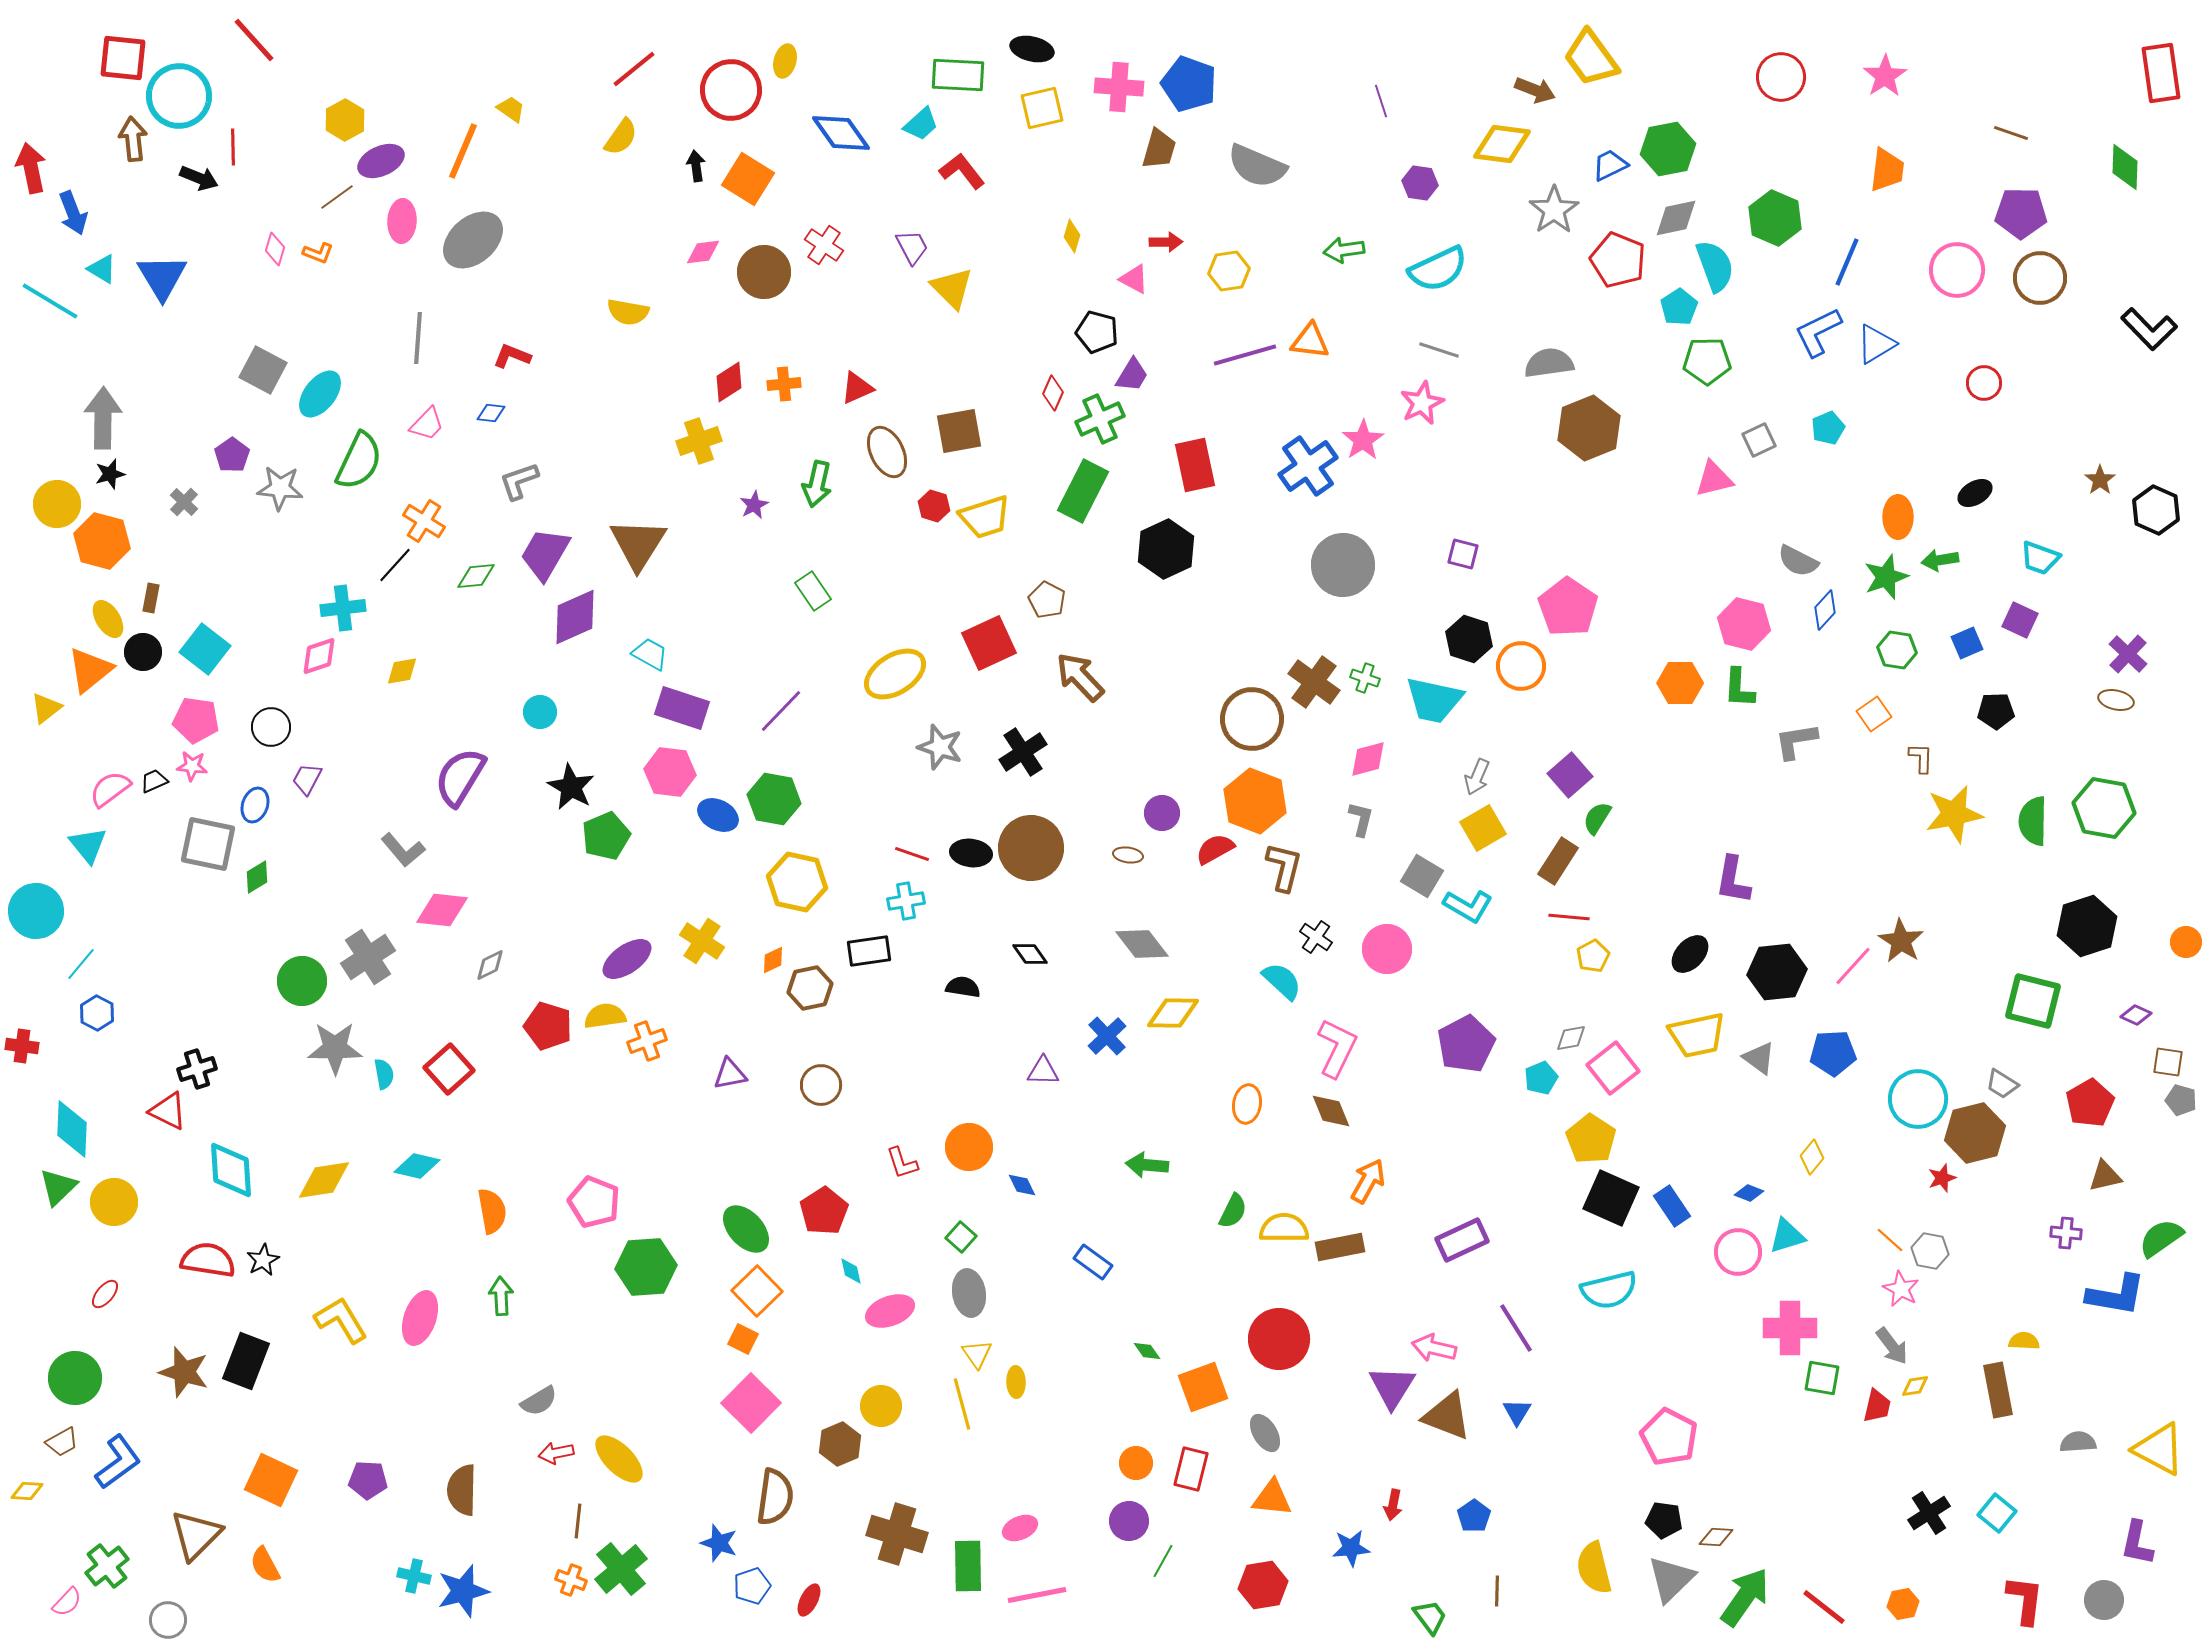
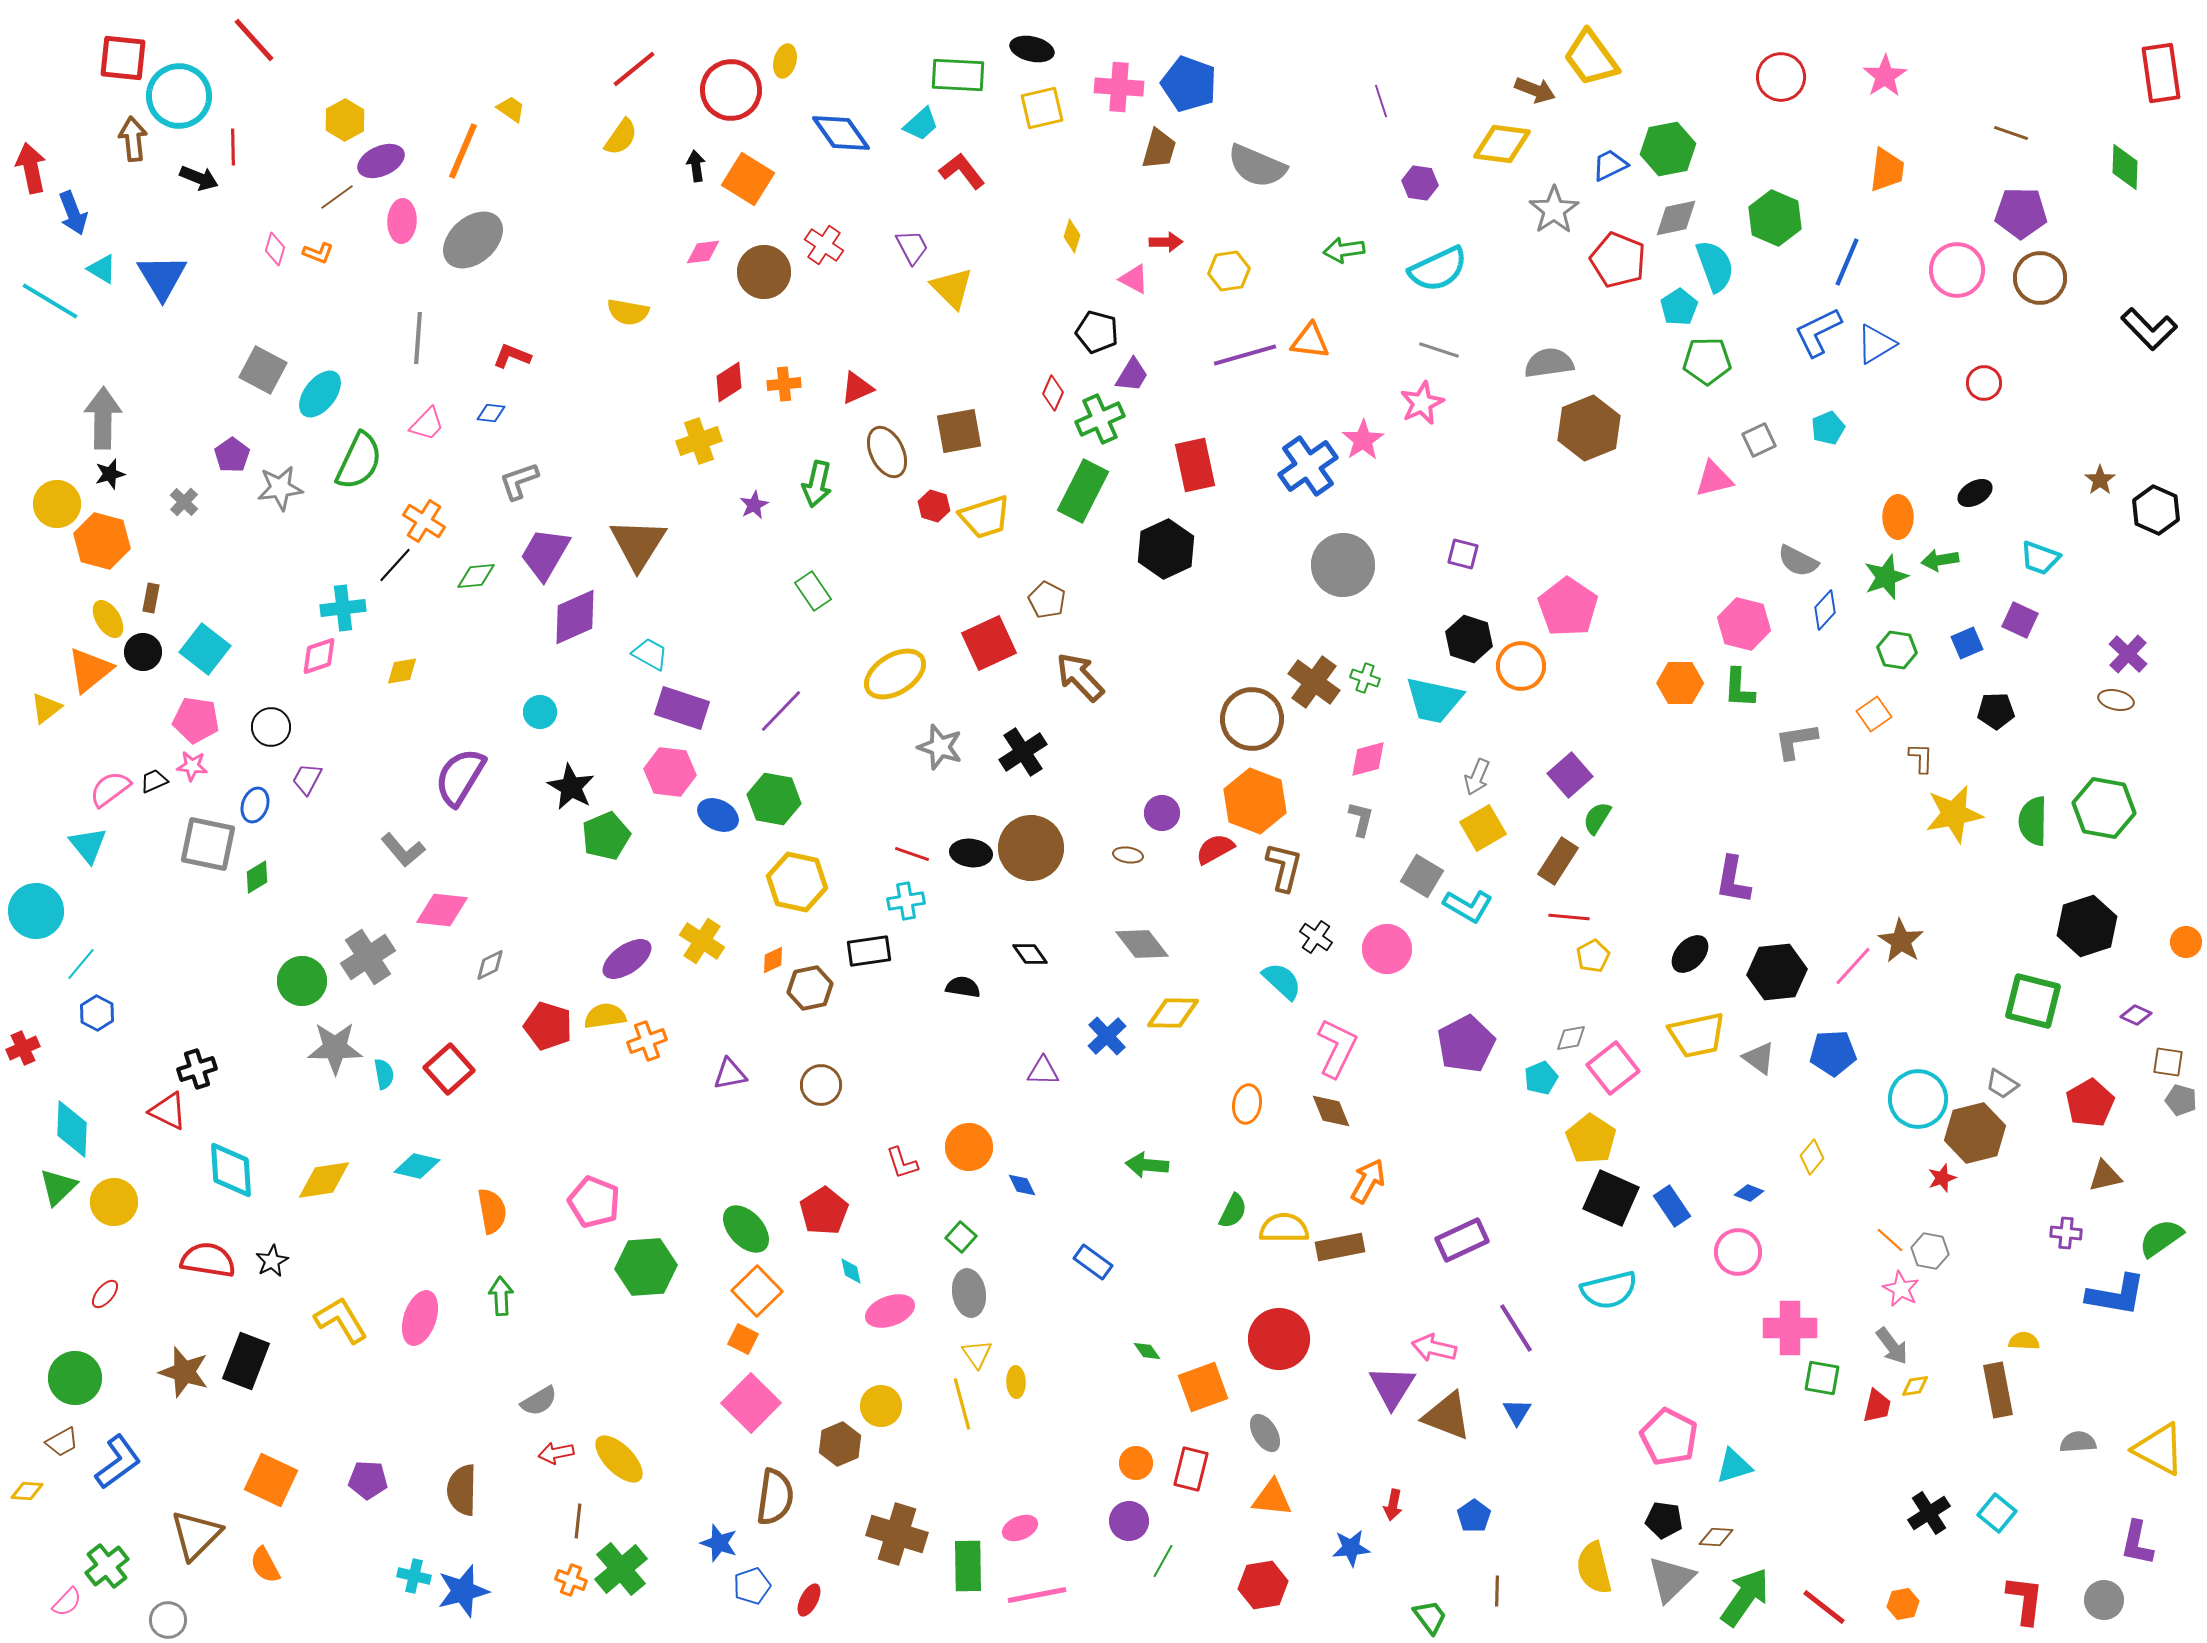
gray star at (280, 488): rotated 12 degrees counterclockwise
red cross at (22, 1046): moved 1 px right, 2 px down; rotated 32 degrees counterclockwise
cyan triangle at (1787, 1236): moved 53 px left, 230 px down
black star at (263, 1260): moved 9 px right, 1 px down
